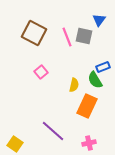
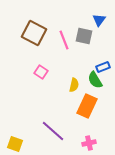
pink line: moved 3 px left, 3 px down
pink square: rotated 16 degrees counterclockwise
yellow square: rotated 14 degrees counterclockwise
